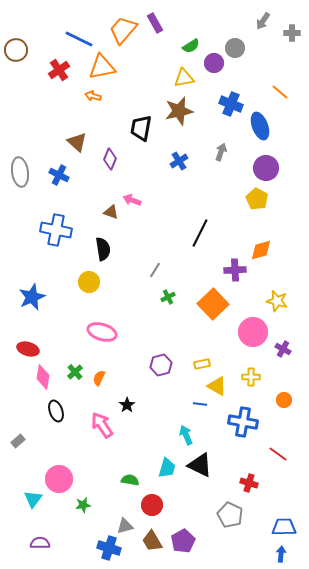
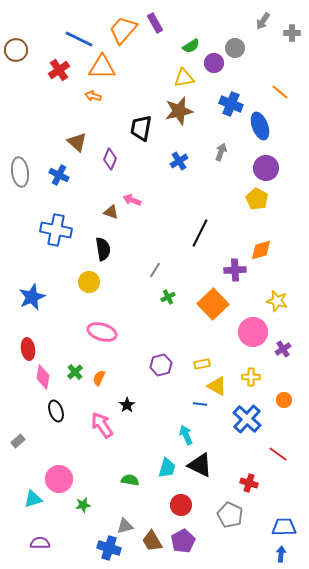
orange triangle at (102, 67): rotated 12 degrees clockwise
red ellipse at (28, 349): rotated 65 degrees clockwise
purple cross at (283, 349): rotated 28 degrees clockwise
blue cross at (243, 422): moved 4 px right, 3 px up; rotated 32 degrees clockwise
cyan triangle at (33, 499): rotated 36 degrees clockwise
red circle at (152, 505): moved 29 px right
